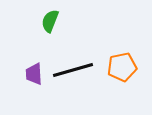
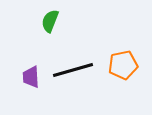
orange pentagon: moved 1 px right, 2 px up
purple trapezoid: moved 3 px left, 3 px down
